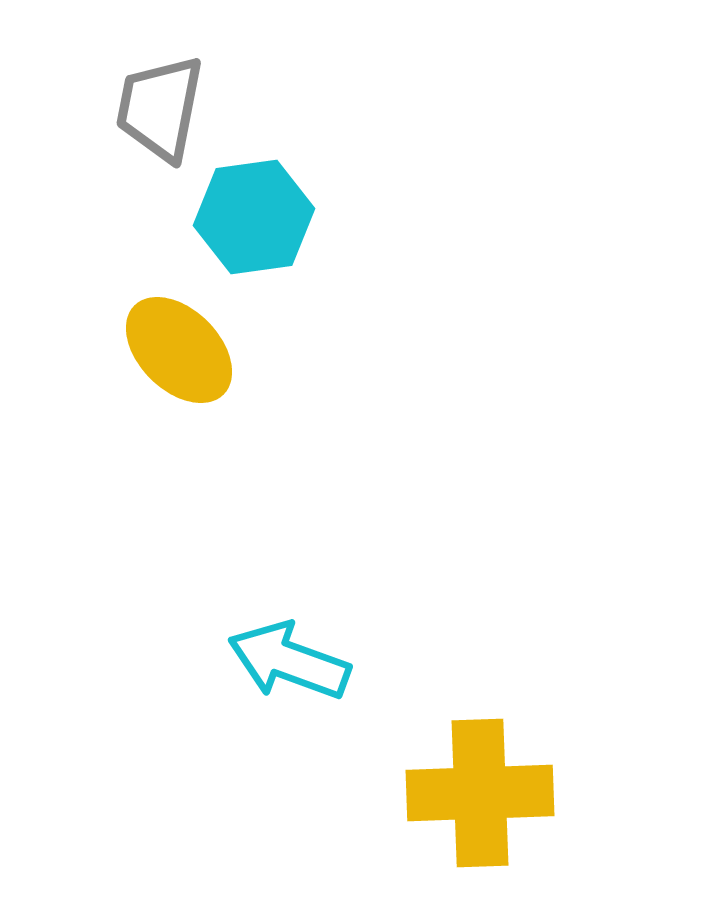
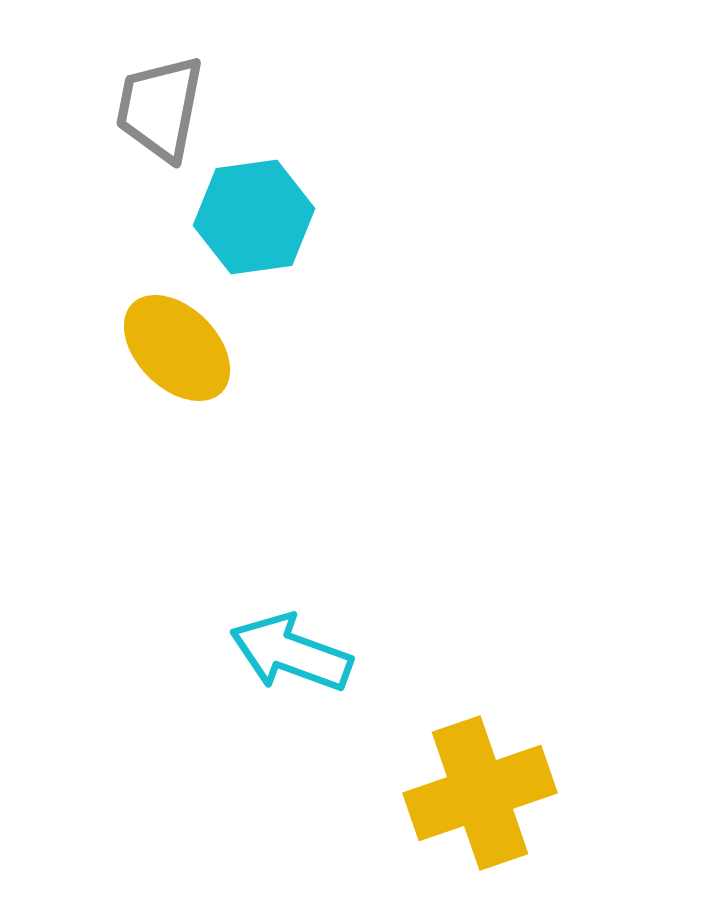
yellow ellipse: moved 2 px left, 2 px up
cyan arrow: moved 2 px right, 8 px up
yellow cross: rotated 17 degrees counterclockwise
